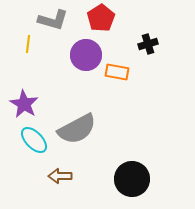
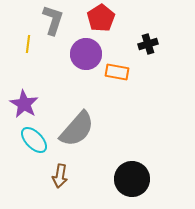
gray L-shape: rotated 88 degrees counterclockwise
purple circle: moved 1 px up
gray semicircle: rotated 21 degrees counterclockwise
brown arrow: rotated 80 degrees counterclockwise
